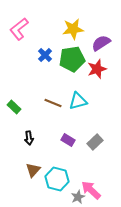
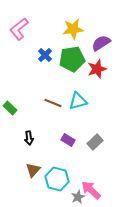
green rectangle: moved 4 px left, 1 px down
